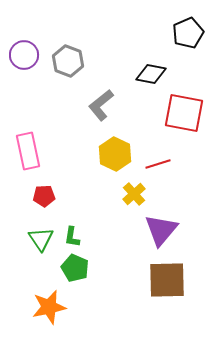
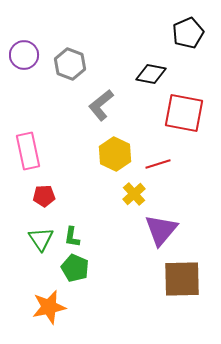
gray hexagon: moved 2 px right, 3 px down
brown square: moved 15 px right, 1 px up
